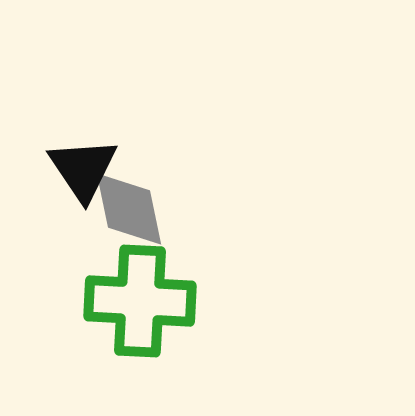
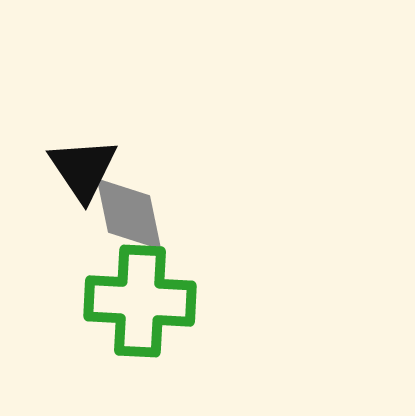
gray diamond: moved 5 px down
